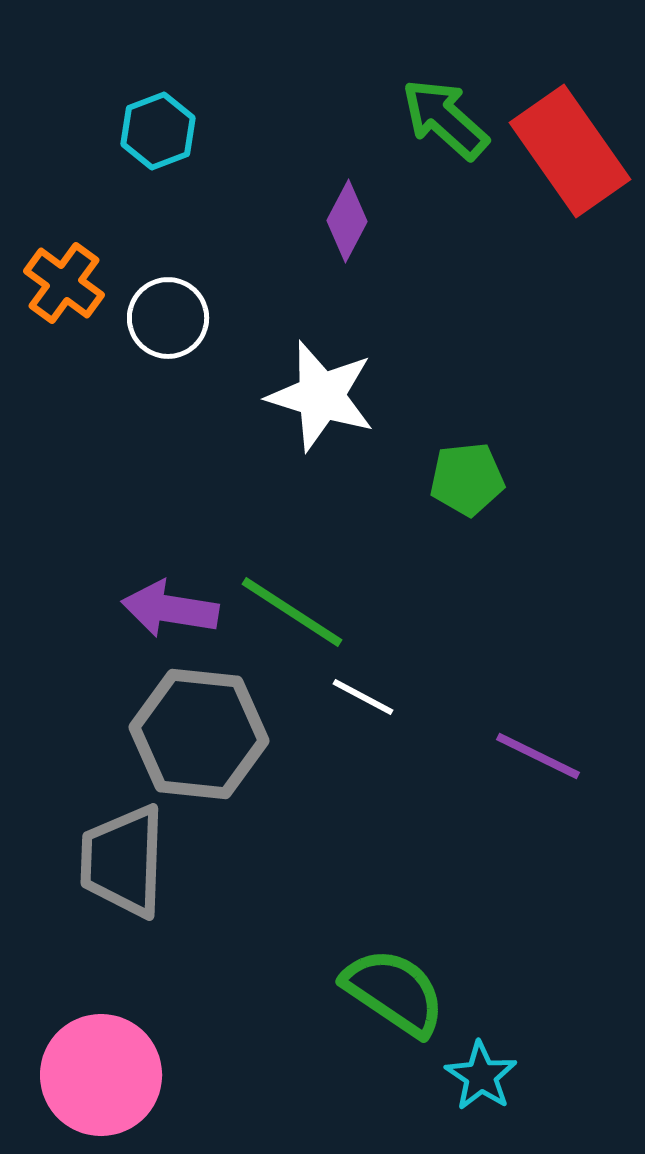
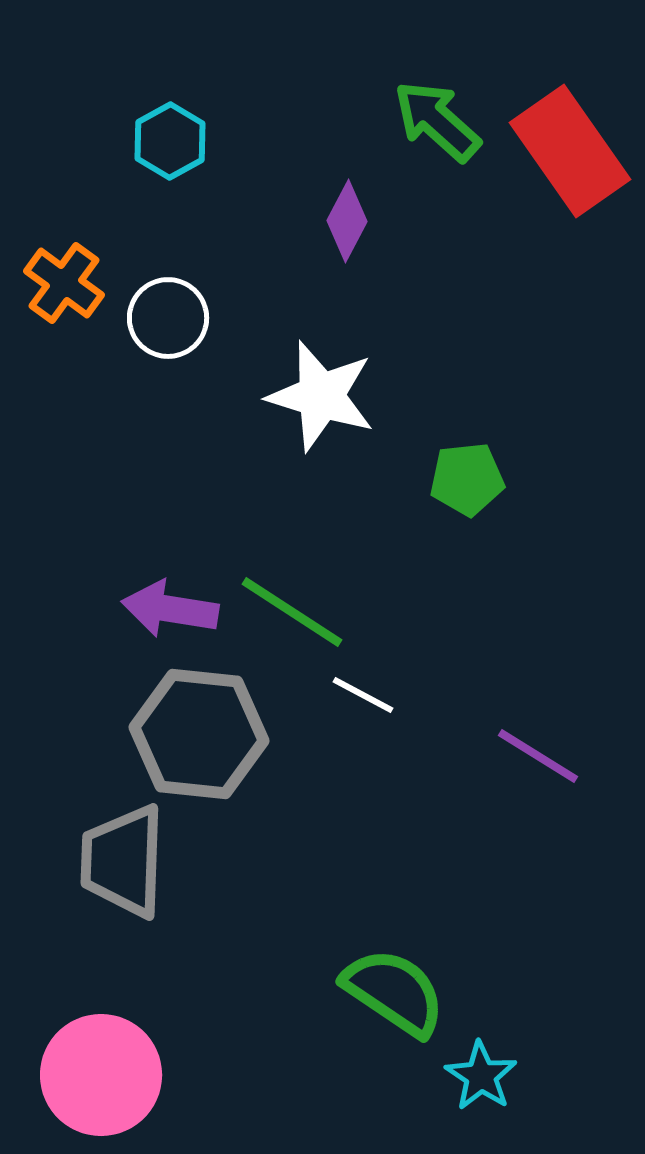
green arrow: moved 8 px left, 2 px down
cyan hexagon: moved 12 px right, 10 px down; rotated 8 degrees counterclockwise
white line: moved 2 px up
purple line: rotated 6 degrees clockwise
